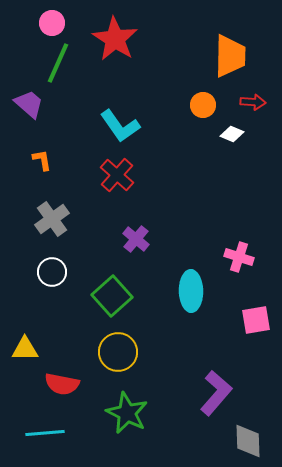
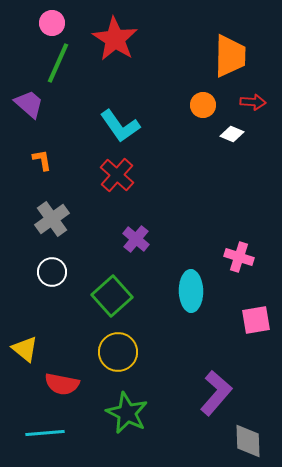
yellow triangle: rotated 40 degrees clockwise
